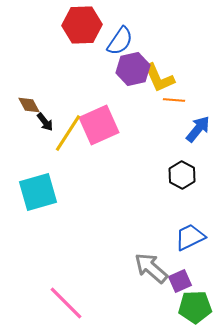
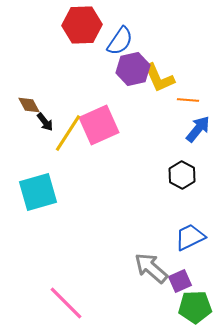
orange line: moved 14 px right
